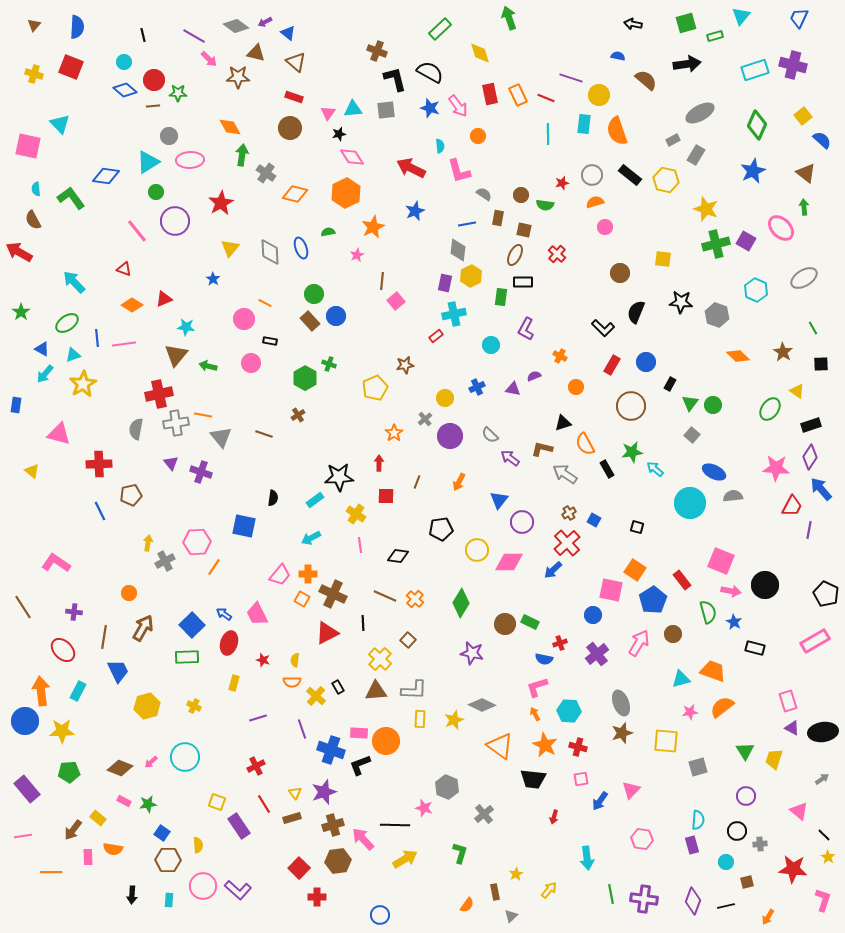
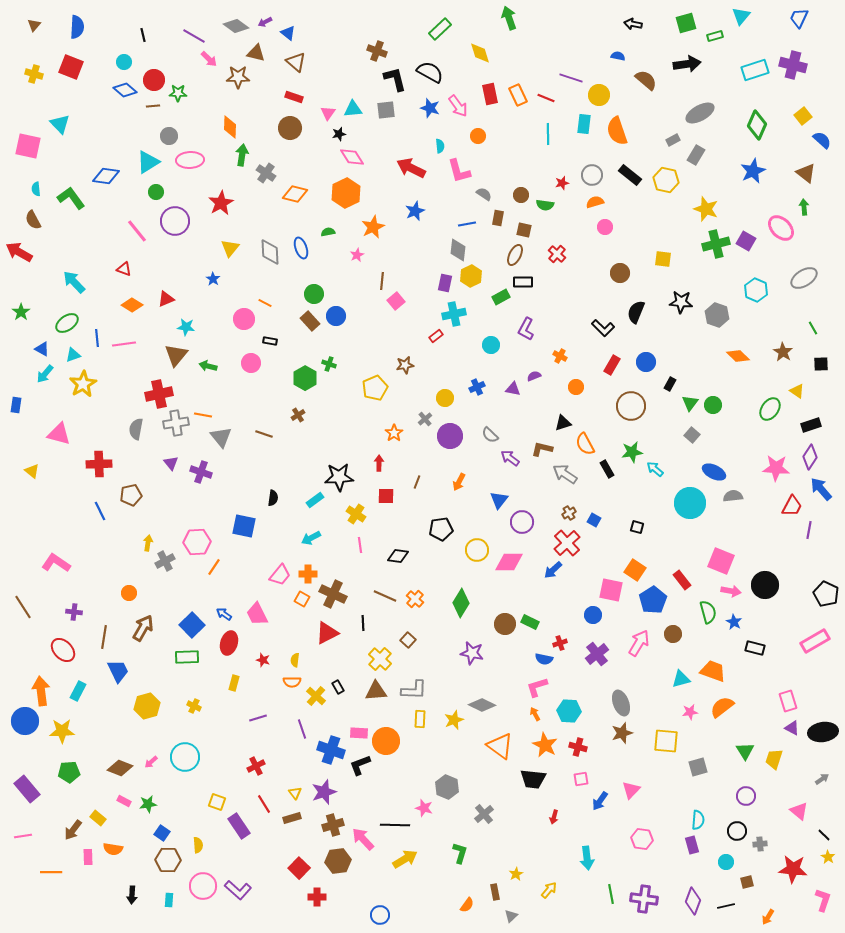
orange diamond at (230, 127): rotated 30 degrees clockwise
green rectangle at (501, 297): rotated 54 degrees clockwise
red triangle at (164, 299): moved 2 px right
